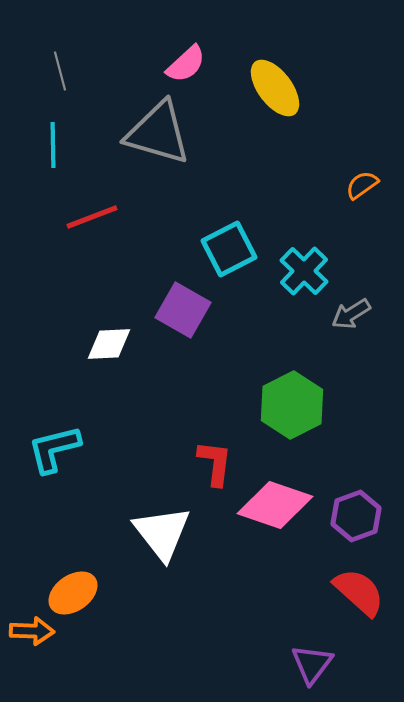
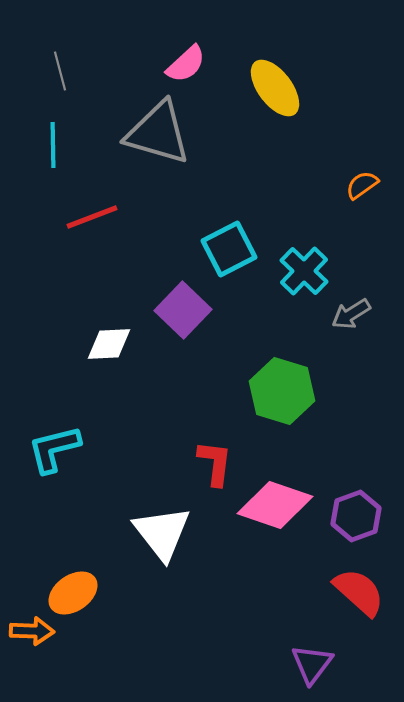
purple square: rotated 14 degrees clockwise
green hexagon: moved 10 px left, 14 px up; rotated 16 degrees counterclockwise
